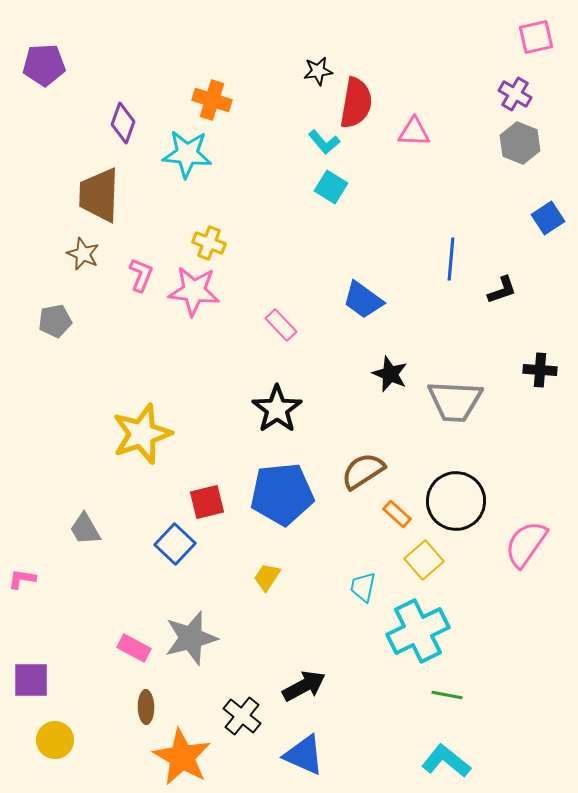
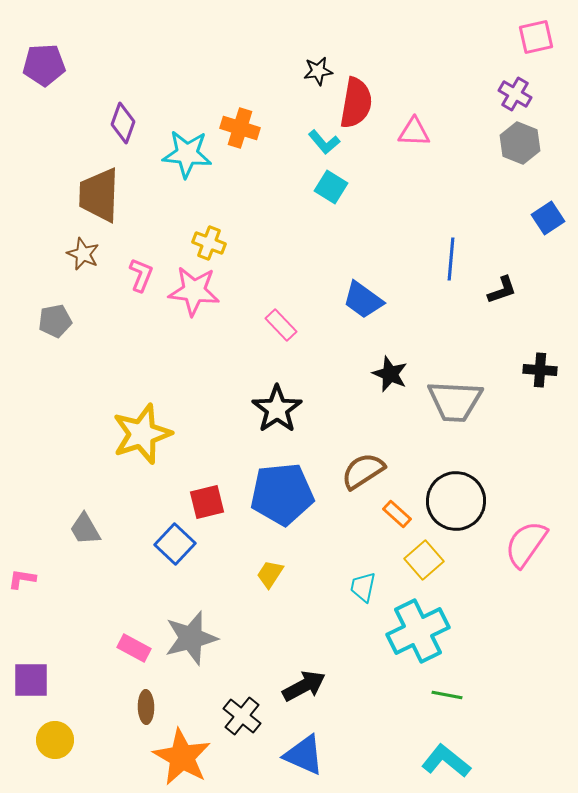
orange cross at (212, 100): moved 28 px right, 28 px down
yellow trapezoid at (267, 577): moved 3 px right, 3 px up
